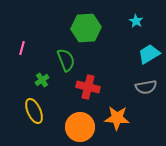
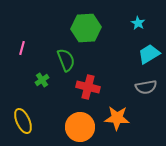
cyan star: moved 2 px right, 2 px down
yellow ellipse: moved 11 px left, 10 px down
